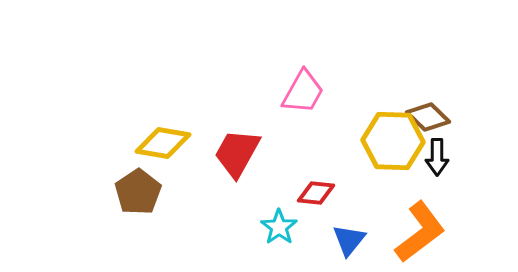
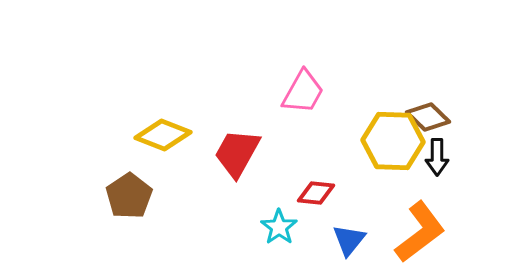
yellow diamond: moved 8 px up; rotated 12 degrees clockwise
brown pentagon: moved 9 px left, 4 px down
